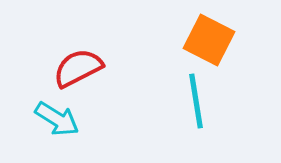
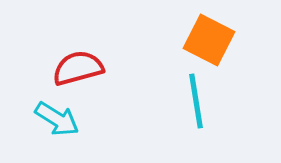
red semicircle: rotated 12 degrees clockwise
